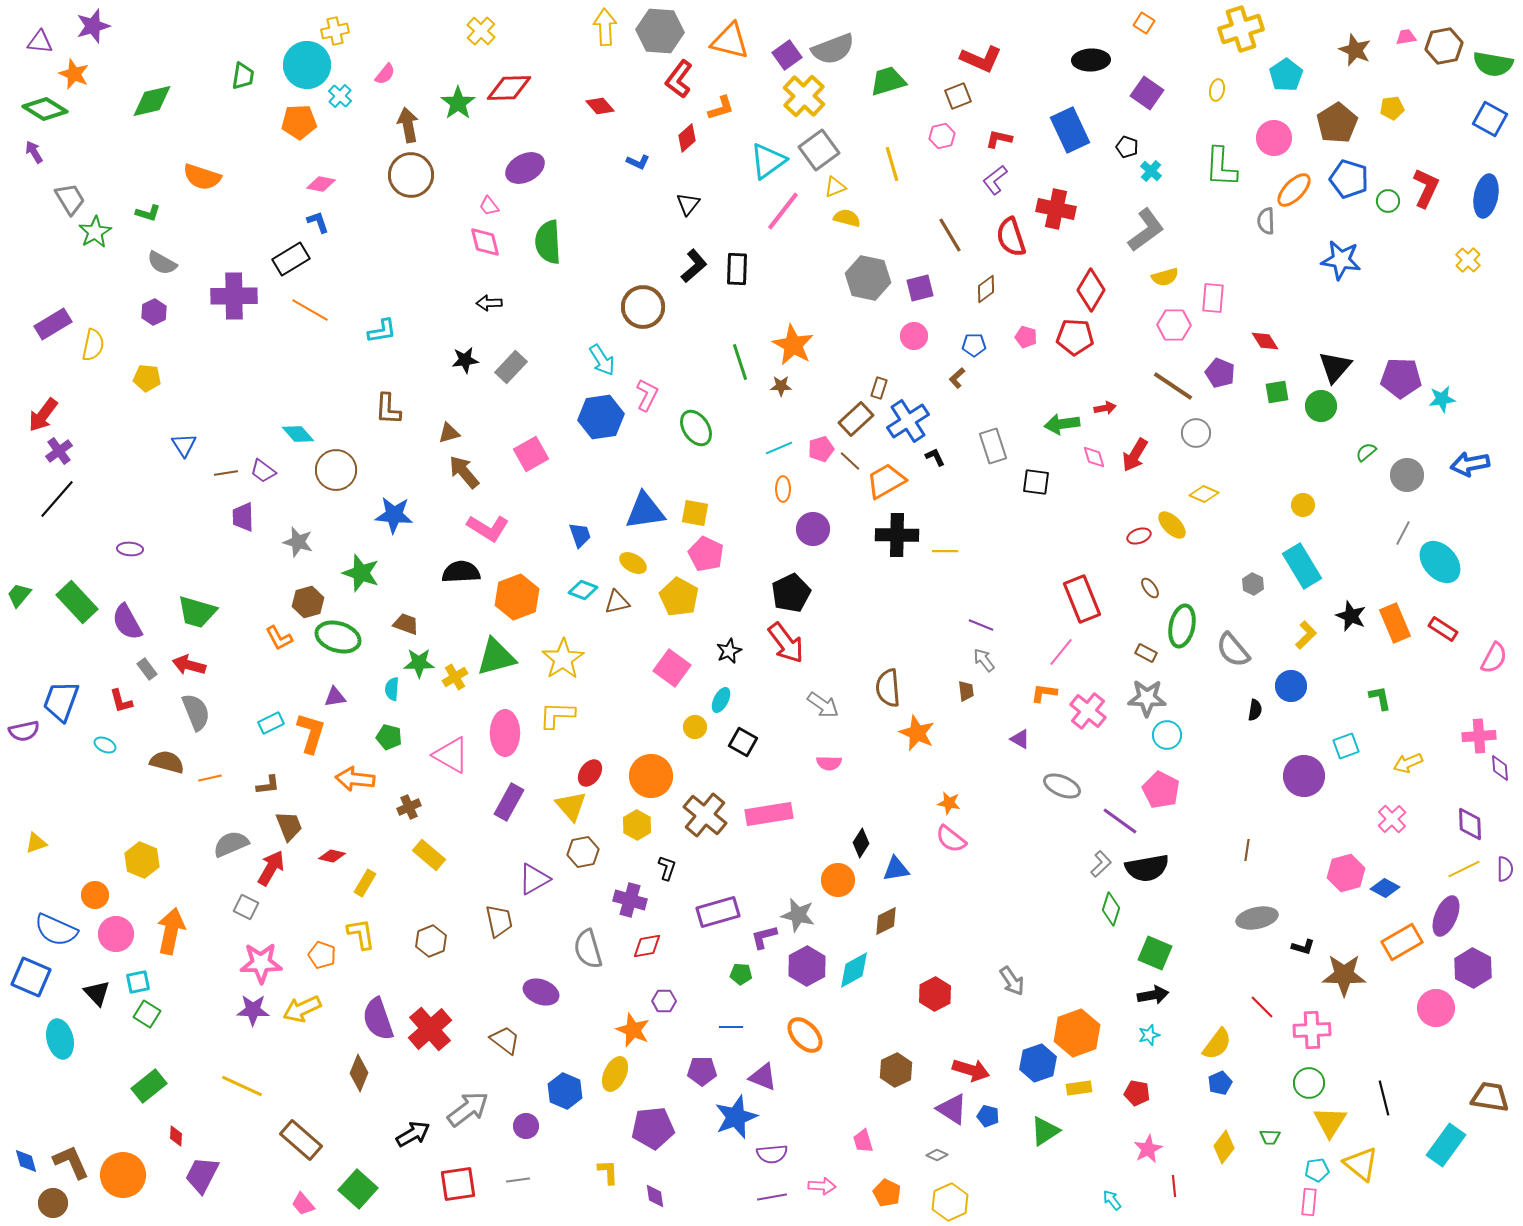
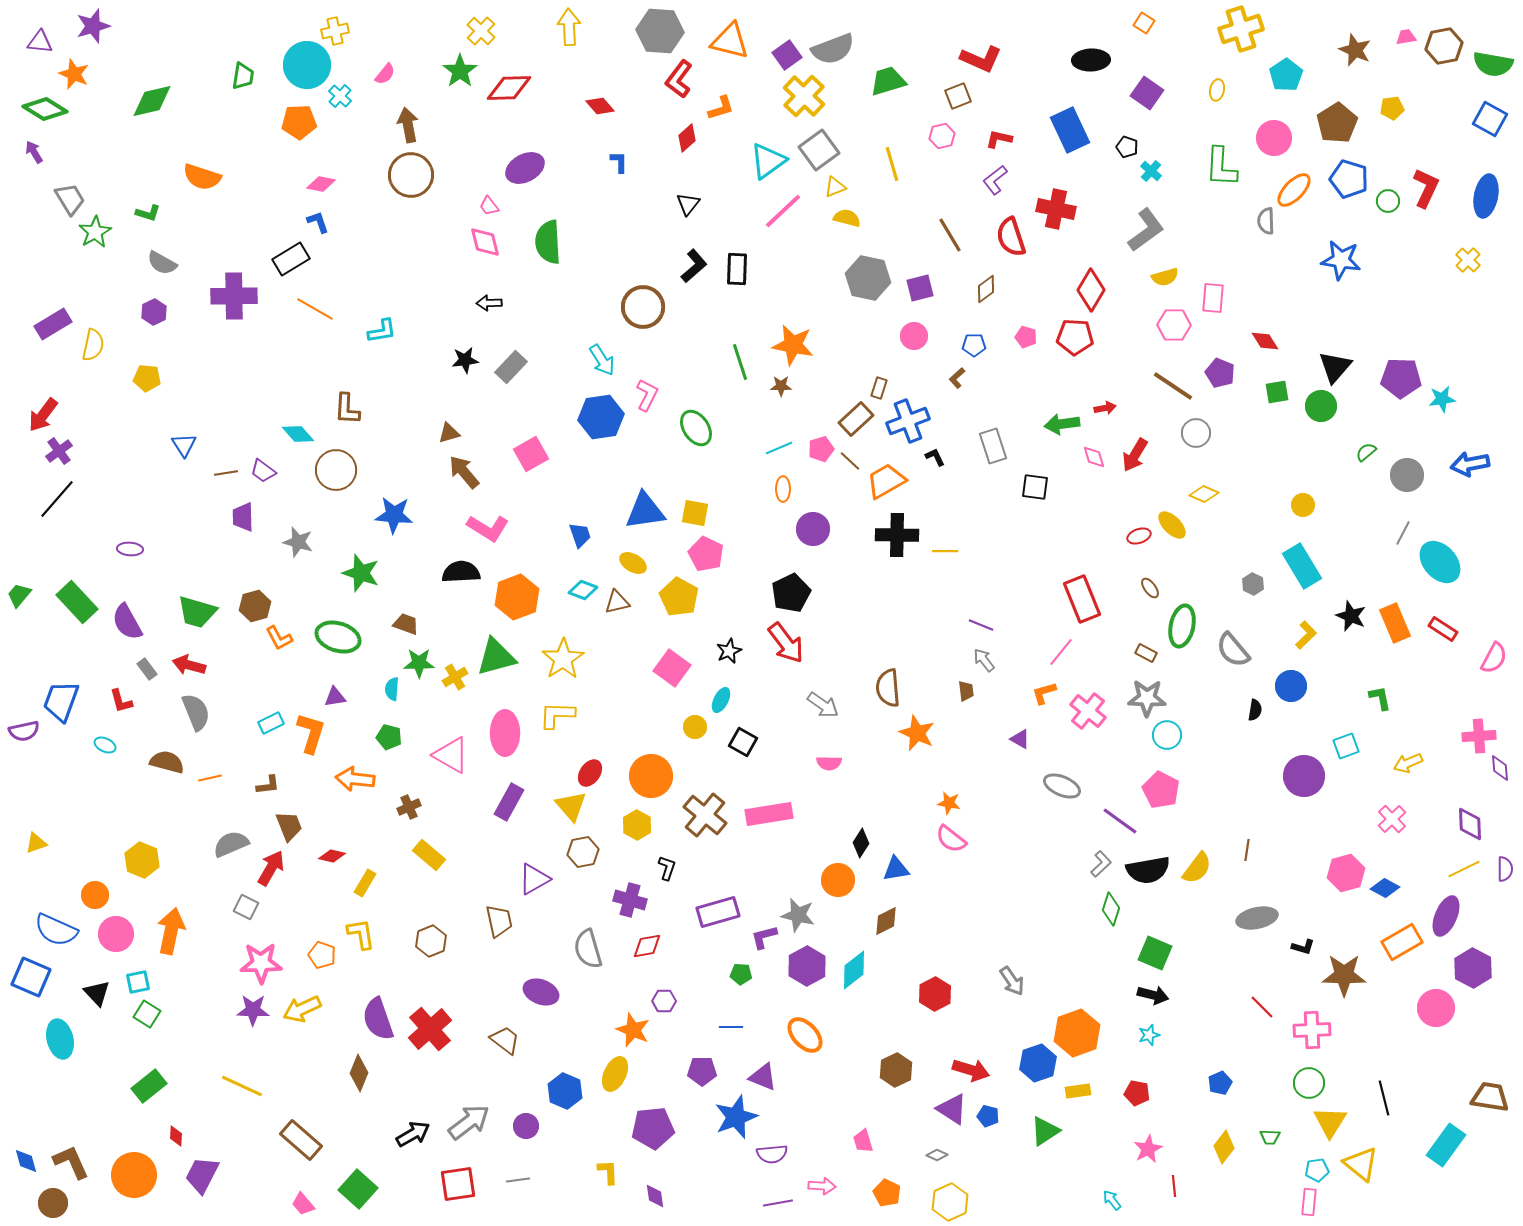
yellow arrow at (605, 27): moved 36 px left
green star at (458, 103): moved 2 px right, 32 px up
blue L-shape at (638, 162): moved 19 px left; rotated 115 degrees counterclockwise
pink line at (783, 211): rotated 9 degrees clockwise
orange line at (310, 310): moved 5 px right, 1 px up
orange star at (793, 345): rotated 18 degrees counterclockwise
brown L-shape at (388, 409): moved 41 px left
blue cross at (908, 421): rotated 12 degrees clockwise
black square at (1036, 482): moved 1 px left, 5 px down
brown hexagon at (308, 602): moved 53 px left, 4 px down
orange L-shape at (1044, 693): rotated 24 degrees counterclockwise
black semicircle at (1147, 868): moved 1 px right, 2 px down
cyan diamond at (854, 970): rotated 9 degrees counterclockwise
black arrow at (1153, 995): rotated 24 degrees clockwise
yellow semicircle at (1217, 1044): moved 20 px left, 176 px up
yellow rectangle at (1079, 1088): moved 1 px left, 3 px down
gray arrow at (468, 1109): moved 1 px right, 13 px down
orange circle at (123, 1175): moved 11 px right
purple line at (772, 1197): moved 6 px right, 6 px down
